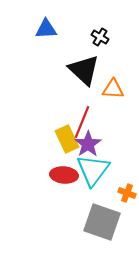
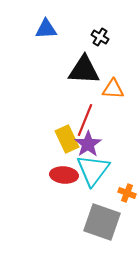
black triangle: rotated 40 degrees counterclockwise
red line: moved 3 px right, 2 px up
